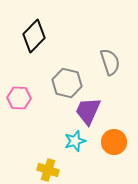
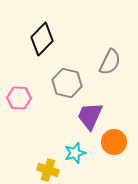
black diamond: moved 8 px right, 3 px down
gray semicircle: rotated 44 degrees clockwise
purple trapezoid: moved 2 px right, 5 px down
cyan star: moved 12 px down
